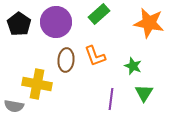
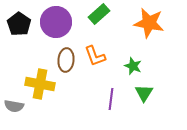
yellow cross: moved 3 px right
